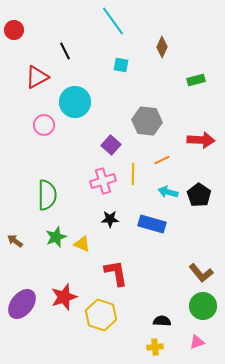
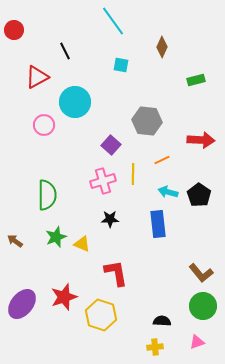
blue rectangle: moved 6 px right; rotated 68 degrees clockwise
